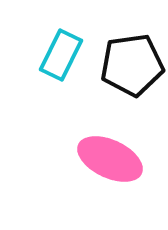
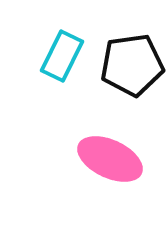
cyan rectangle: moved 1 px right, 1 px down
